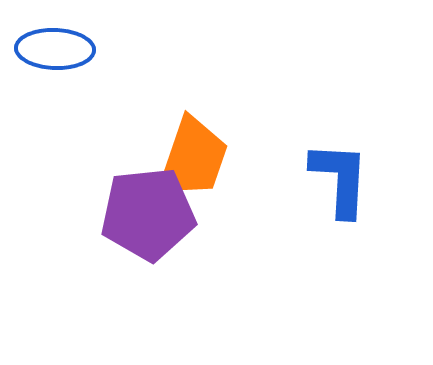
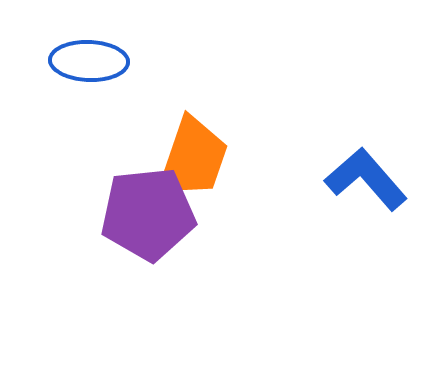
blue ellipse: moved 34 px right, 12 px down
blue L-shape: moved 26 px right; rotated 44 degrees counterclockwise
